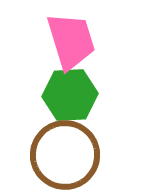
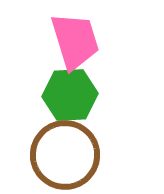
pink trapezoid: moved 4 px right
